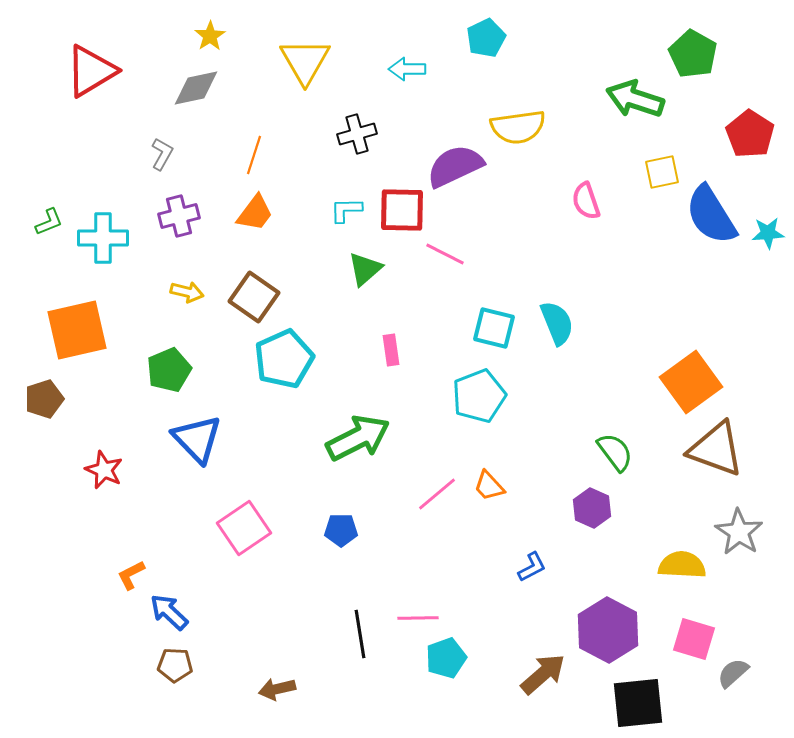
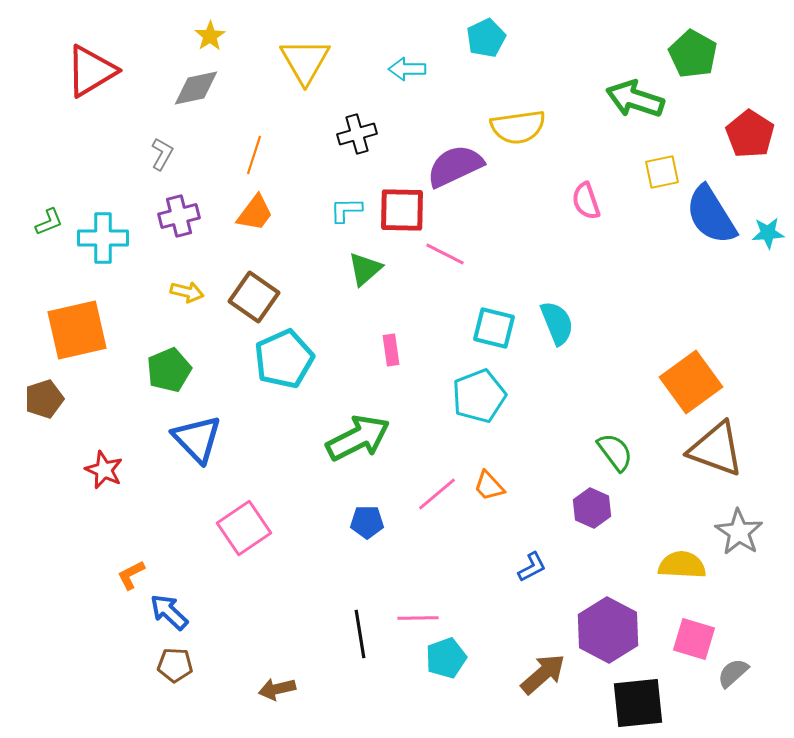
blue pentagon at (341, 530): moved 26 px right, 8 px up
